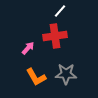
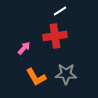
white line: rotated 16 degrees clockwise
pink arrow: moved 4 px left
